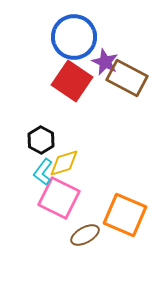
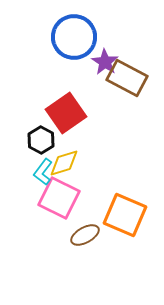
purple star: rotated 8 degrees clockwise
red square: moved 6 px left, 32 px down; rotated 21 degrees clockwise
